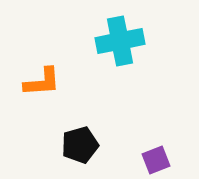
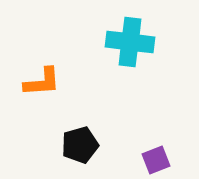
cyan cross: moved 10 px right, 1 px down; rotated 18 degrees clockwise
